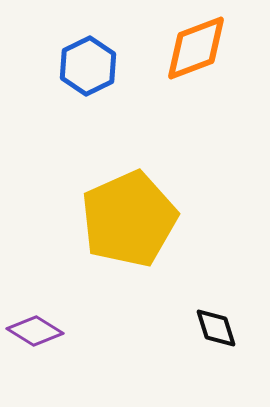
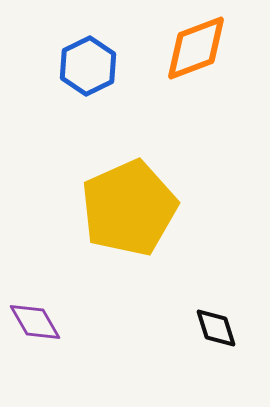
yellow pentagon: moved 11 px up
purple diamond: moved 9 px up; rotated 28 degrees clockwise
